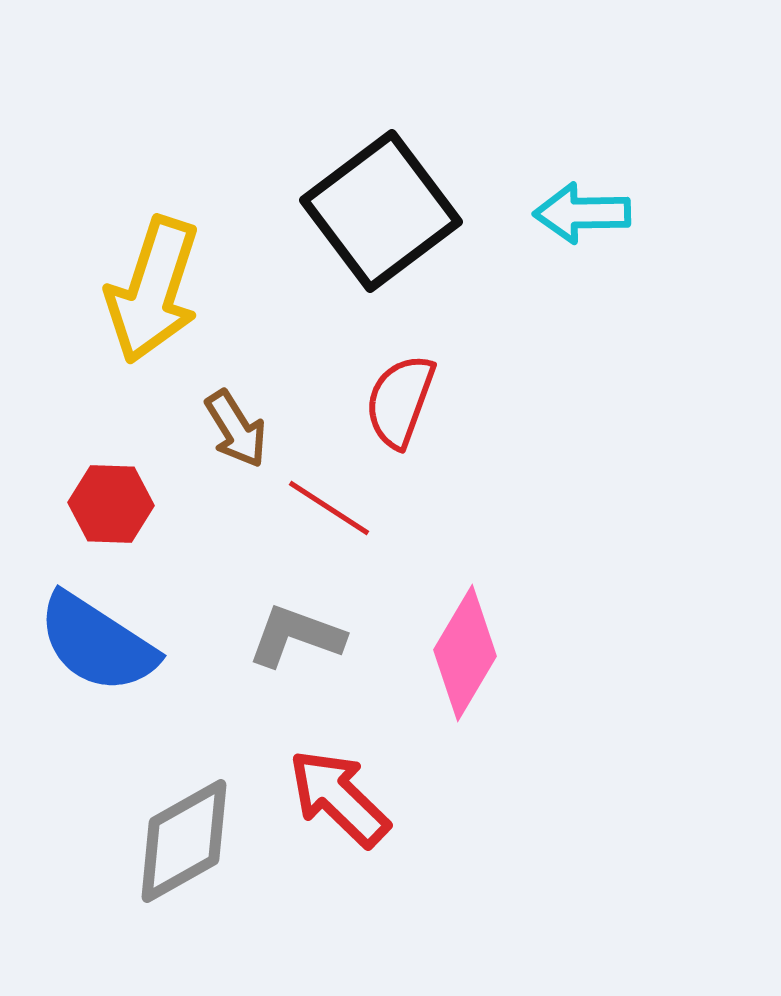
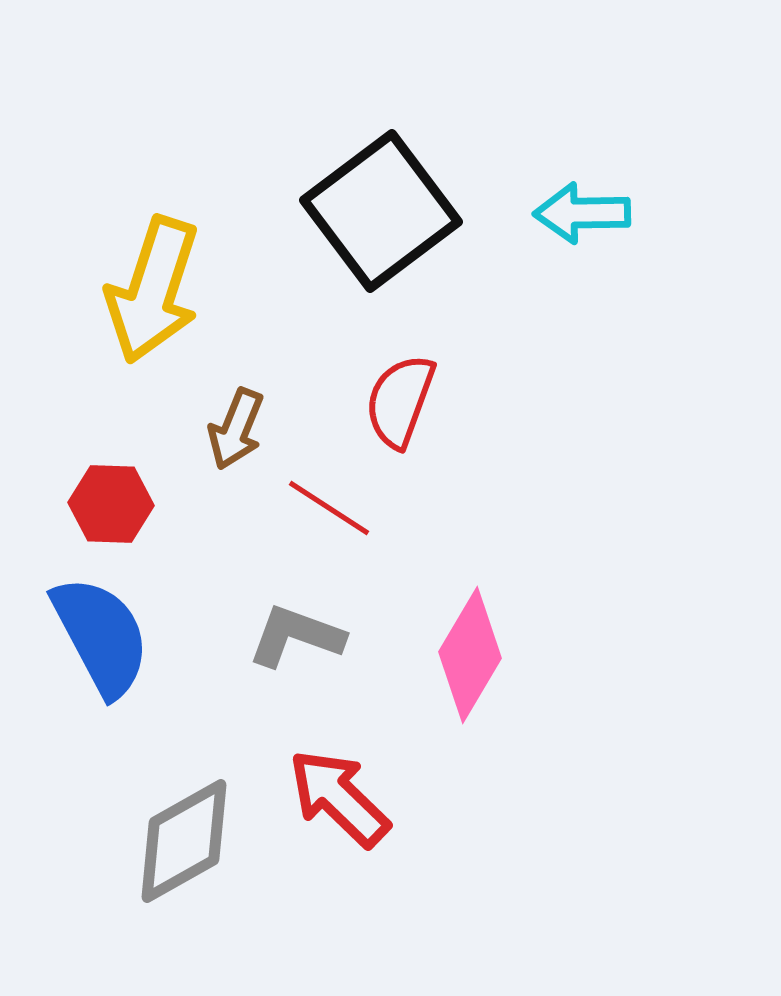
brown arrow: rotated 54 degrees clockwise
blue semicircle: moved 4 px right, 7 px up; rotated 151 degrees counterclockwise
pink diamond: moved 5 px right, 2 px down
